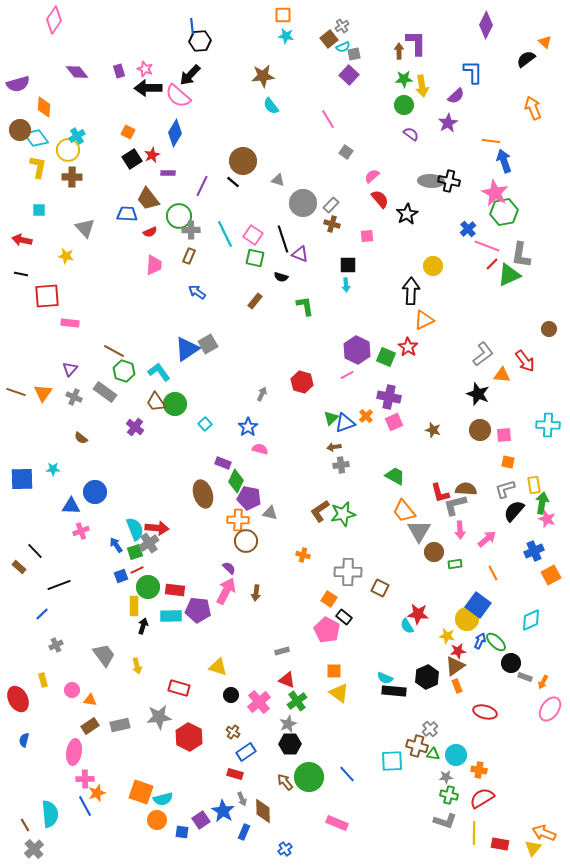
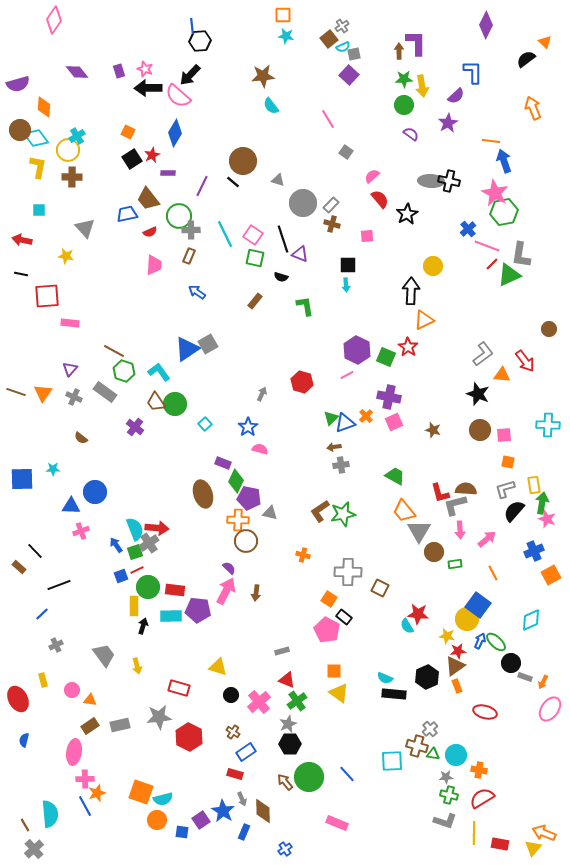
blue trapezoid at (127, 214): rotated 15 degrees counterclockwise
black rectangle at (394, 691): moved 3 px down
